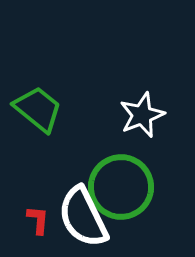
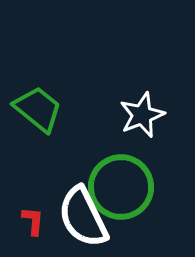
red L-shape: moved 5 px left, 1 px down
